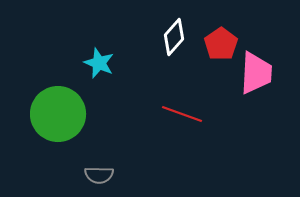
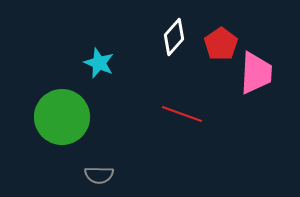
green circle: moved 4 px right, 3 px down
